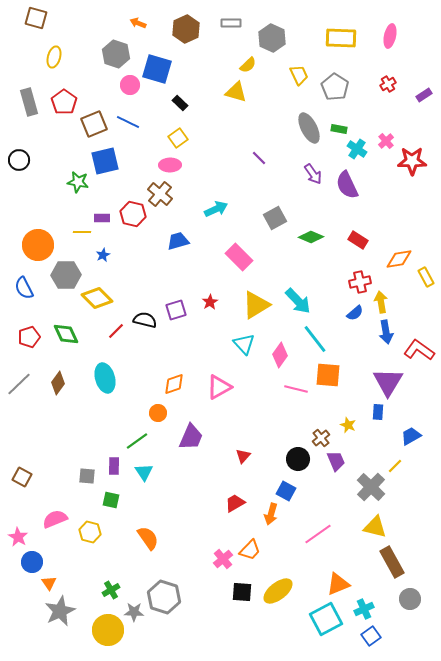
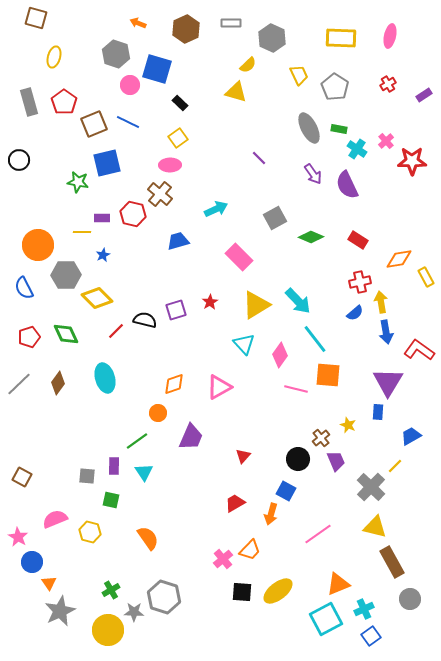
blue square at (105, 161): moved 2 px right, 2 px down
